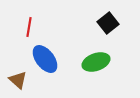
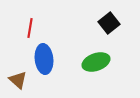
black square: moved 1 px right
red line: moved 1 px right, 1 px down
blue ellipse: moved 1 px left; rotated 32 degrees clockwise
